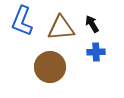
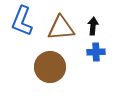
black arrow: moved 1 px right, 2 px down; rotated 36 degrees clockwise
